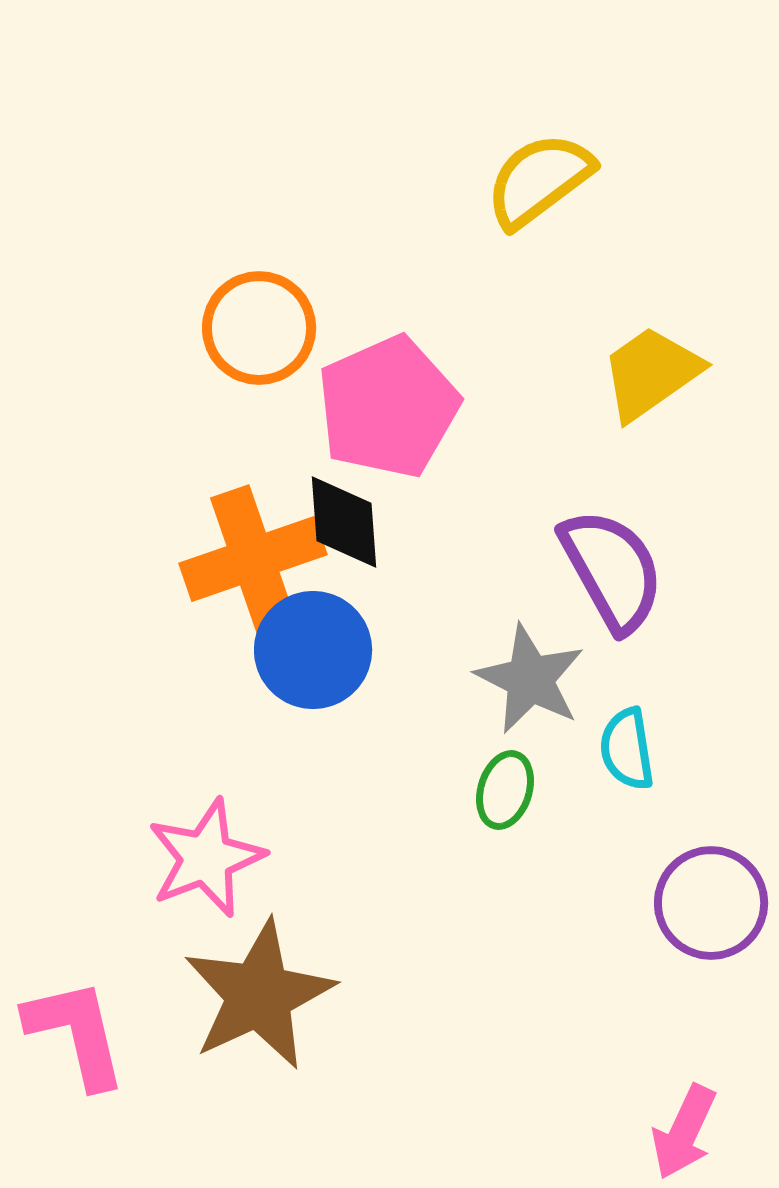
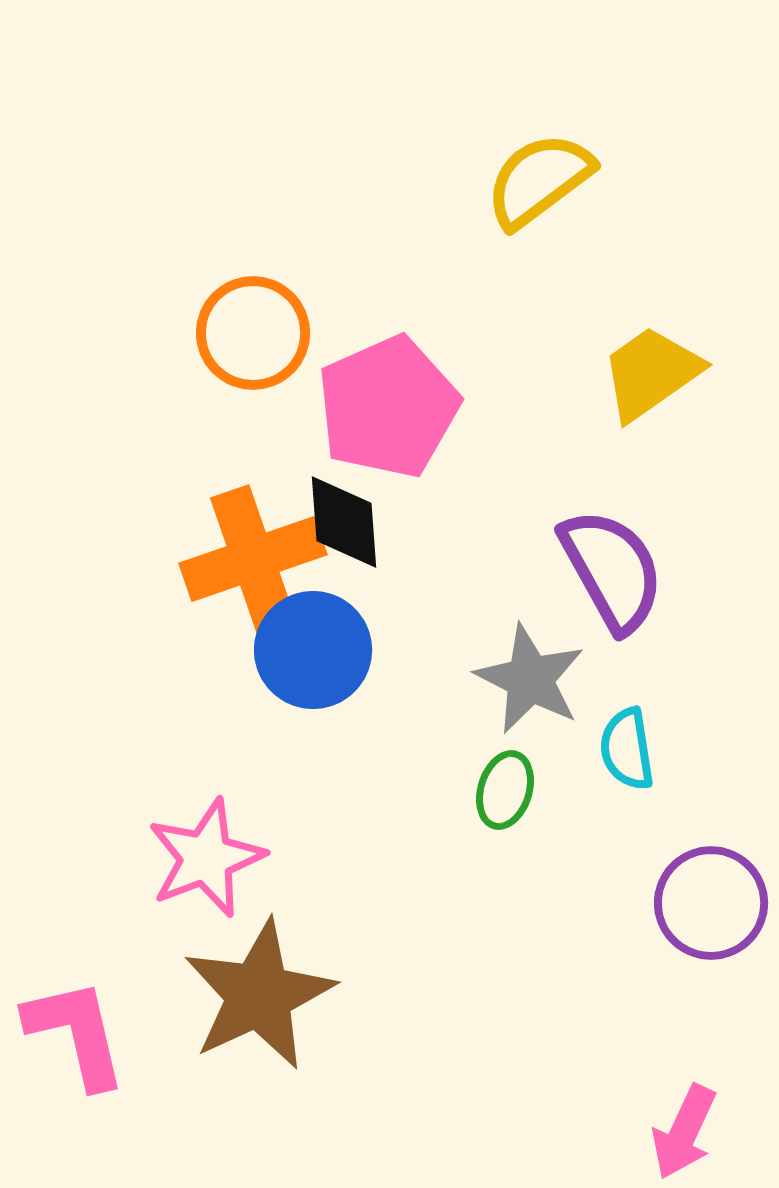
orange circle: moved 6 px left, 5 px down
